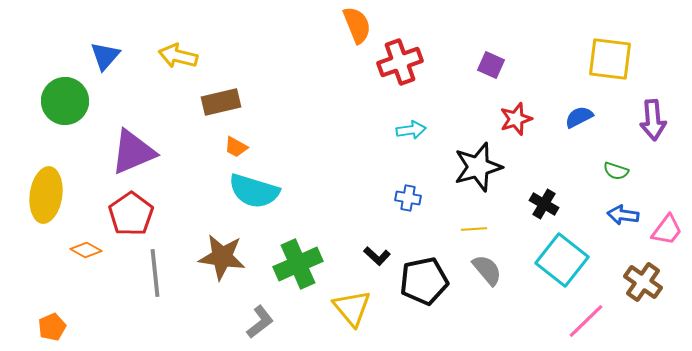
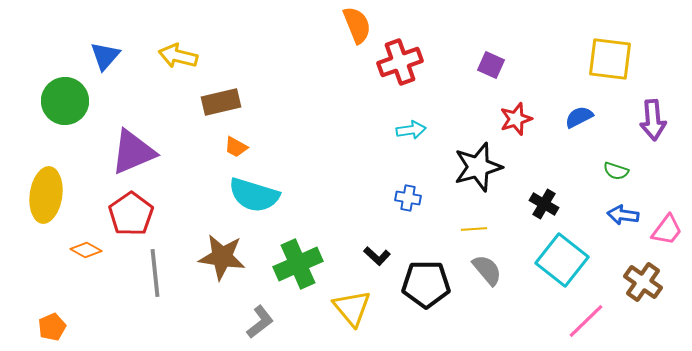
cyan semicircle: moved 4 px down
black pentagon: moved 2 px right, 3 px down; rotated 12 degrees clockwise
